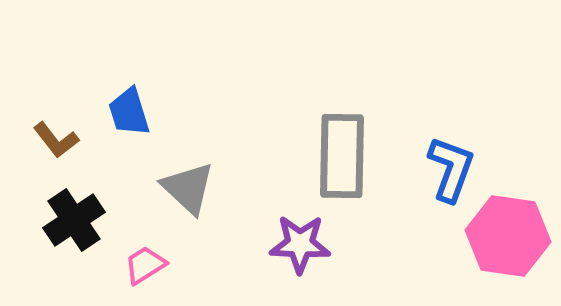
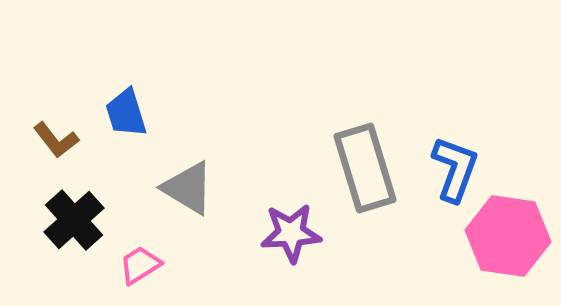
blue trapezoid: moved 3 px left, 1 px down
gray rectangle: moved 23 px right, 12 px down; rotated 18 degrees counterclockwise
blue L-shape: moved 4 px right
gray triangle: rotated 12 degrees counterclockwise
black cross: rotated 8 degrees counterclockwise
purple star: moved 9 px left, 11 px up; rotated 6 degrees counterclockwise
pink trapezoid: moved 5 px left
